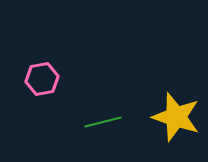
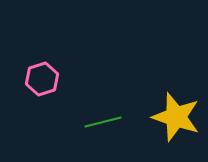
pink hexagon: rotated 8 degrees counterclockwise
